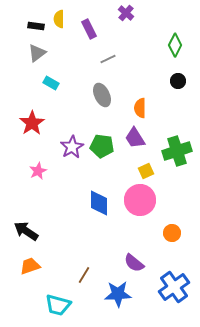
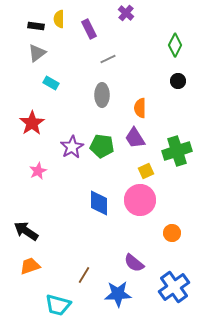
gray ellipse: rotated 25 degrees clockwise
